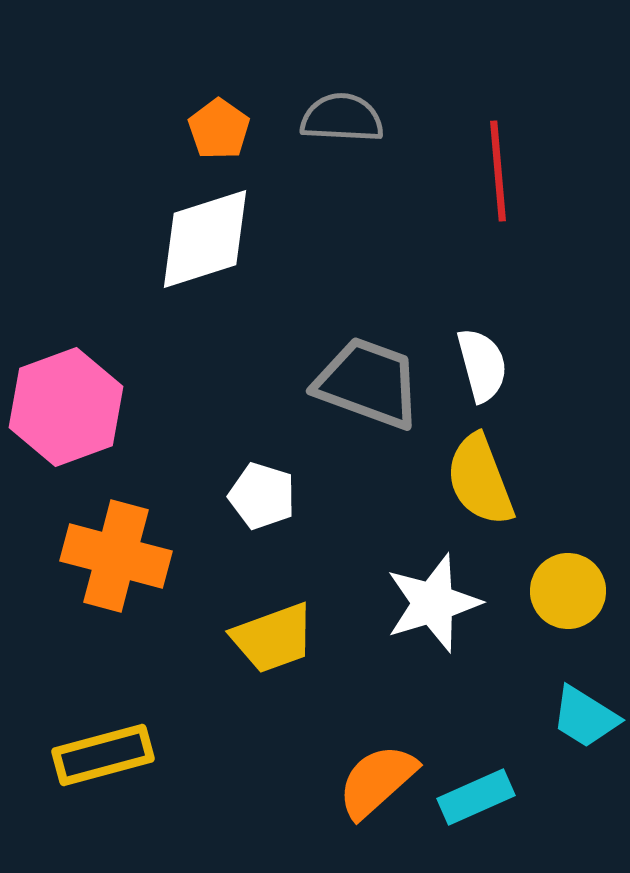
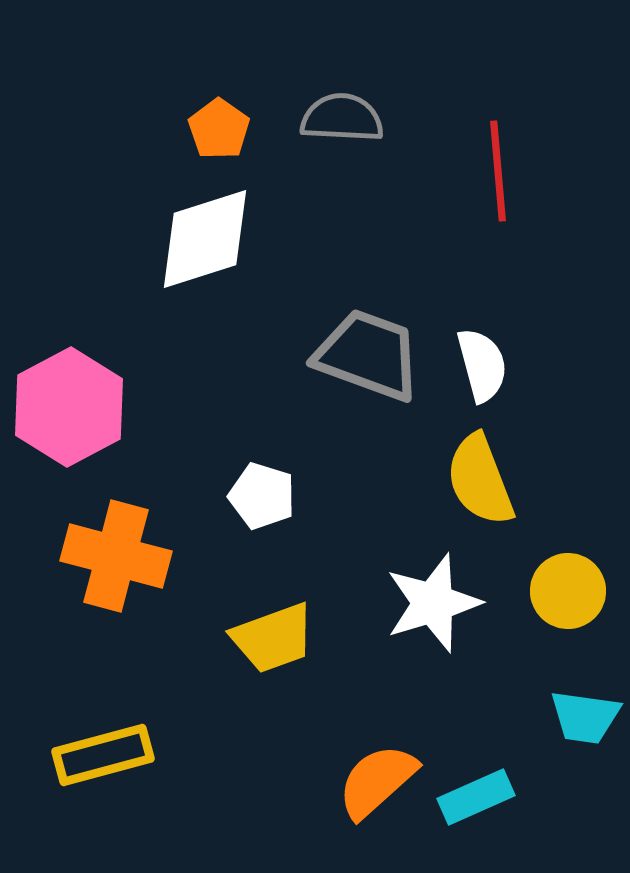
gray trapezoid: moved 28 px up
pink hexagon: moved 3 px right; rotated 8 degrees counterclockwise
cyan trapezoid: rotated 24 degrees counterclockwise
